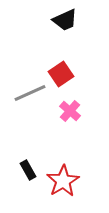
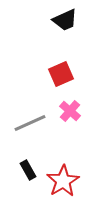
red square: rotated 10 degrees clockwise
gray line: moved 30 px down
